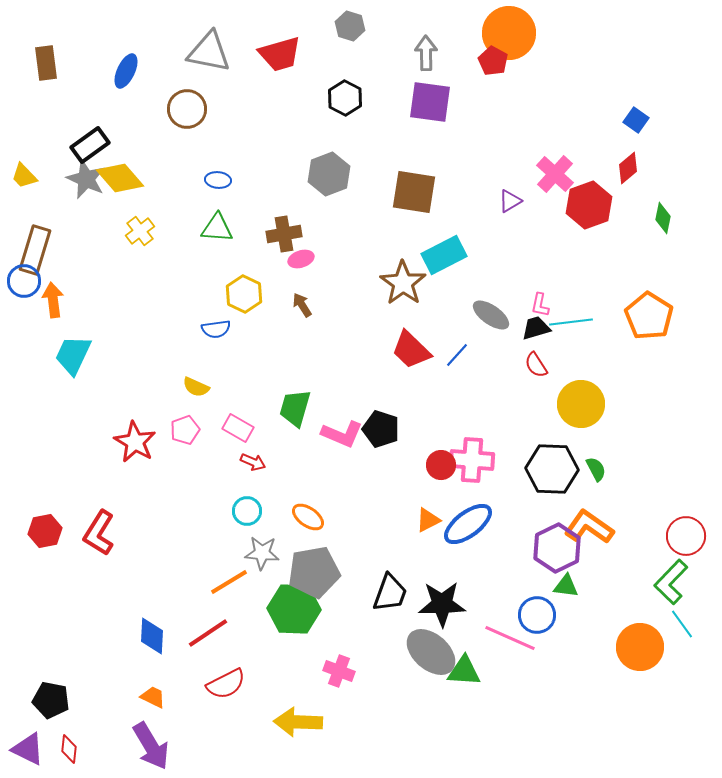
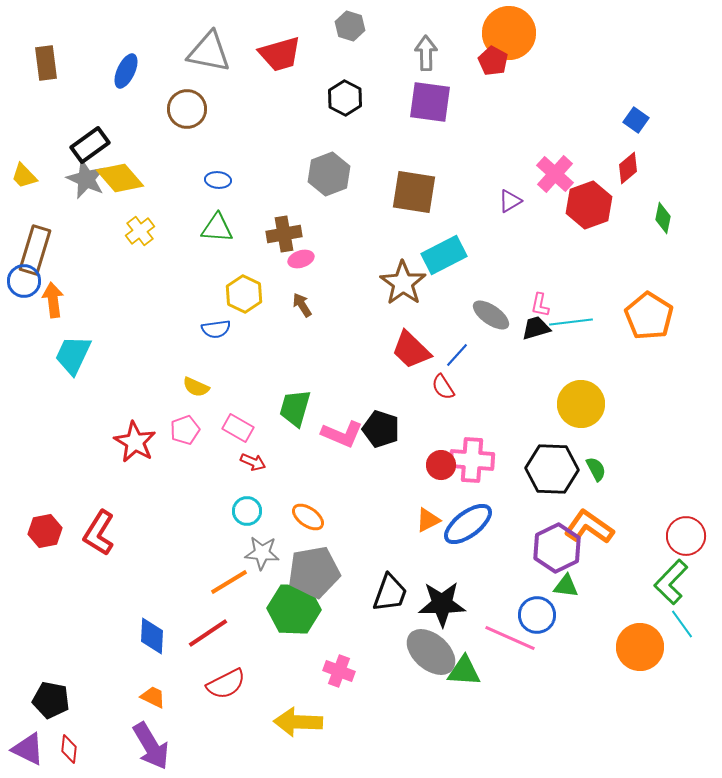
red semicircle at (536, 365): moved 93 px left, 22 px down
